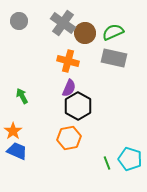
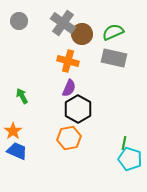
brown circle: moved 3 px left, 1 px down
black hexagon: moved 3 px down
green line: moved 17 px right, 20 px up; rotated 32 degrees clockwise
